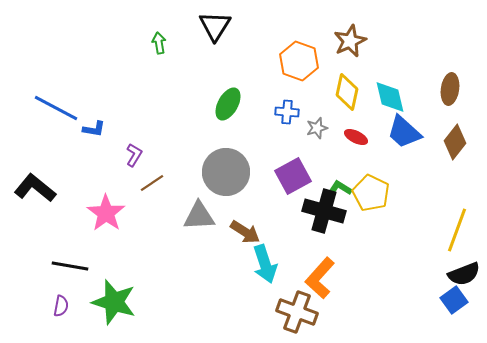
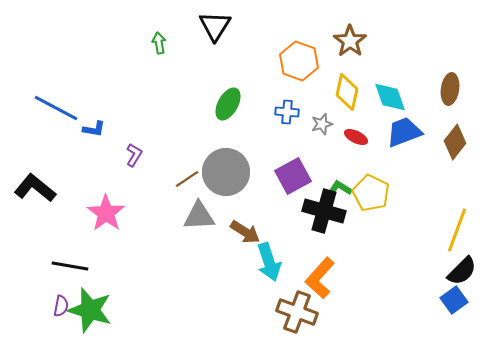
brown star: rotated 12 degrees counterclockwise
cyan diamond: rotated 6 degrees counterclockwise
gray star: moved 5 px right, 4 px up
blue trapezoid: rotated 117 degrees clockwise
brown line: moved 35 px right, 4 px up
cyan arrow: moved 4 px right, 2 px up
black semicircle: moved 2 px left, 3 px up; rotated 24 degrees counterclockwise
green star: moved 24 px left, 8 px down
